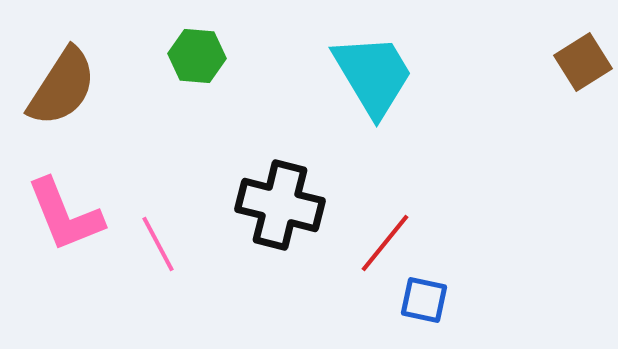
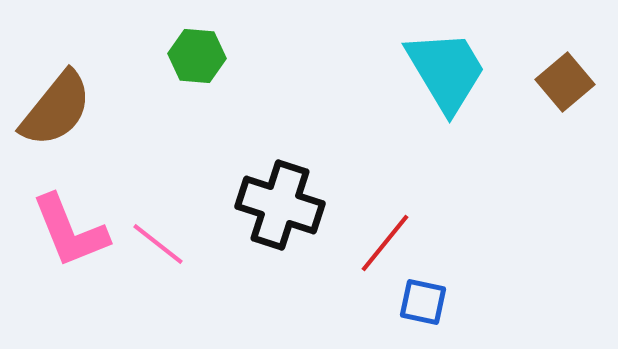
brown square: moved 18 px left, 20 px down; rotated 8 degrees counterclockwise
cyan trapezoid: moved 73 px right, 4 px up
brown semicircle: moved 6 px left, 22 px down; rotated 6 degrees clockwise
black cross: rotated 4 degrees clockwise
pink L-shape: moved 5 px right, 16 px down
pink line: rotated 24 degrees counterclockwise
blue square: moved 1 px left, 2 px down
